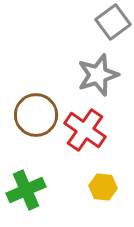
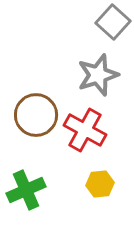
gray square: rotated 12 degrees counterclockwise
red cross: rotated 6 degrees counterclockwise
yellow hexagon: moved 3 px left, 3 px up; rotated 12 degrees counterclockwise
